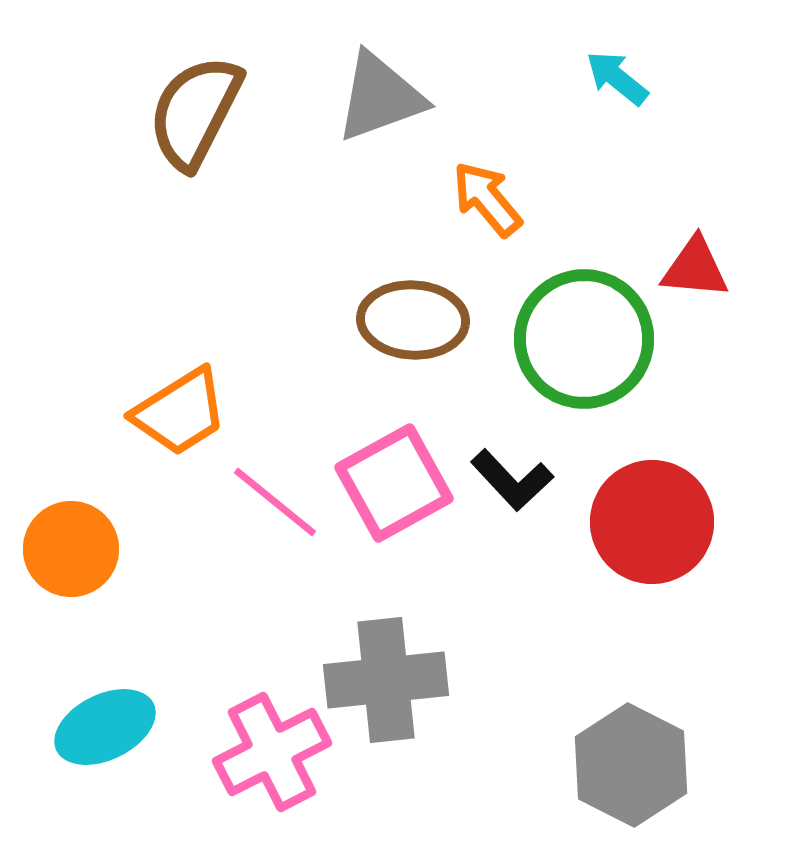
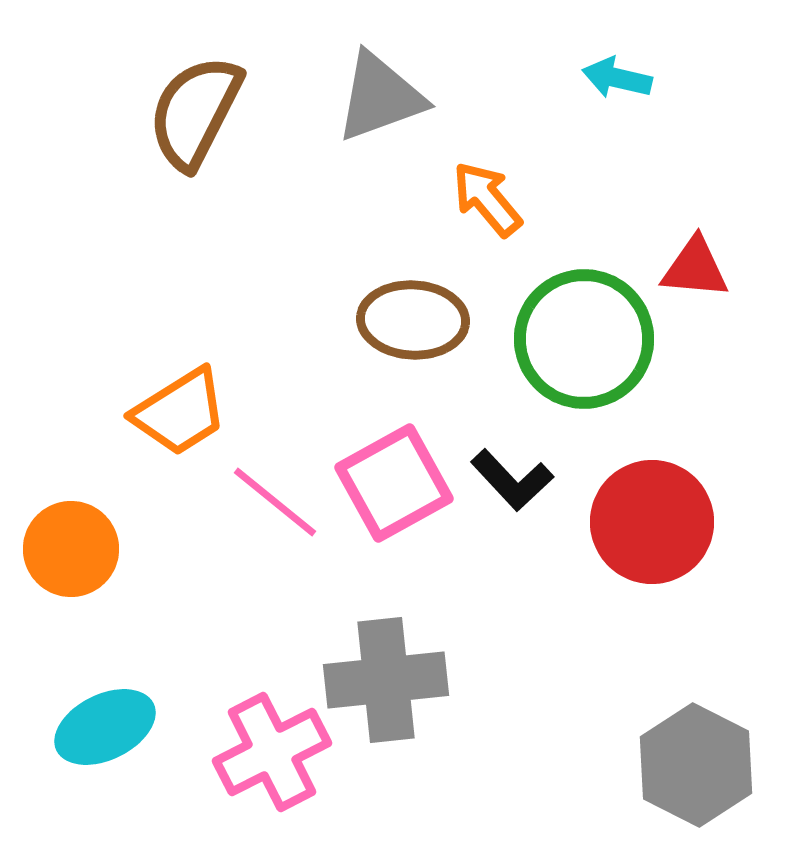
cyan arrow: rotated 26 degrees counterclockwise
gray hexagon: moved 65 px right
